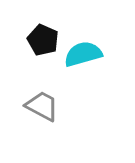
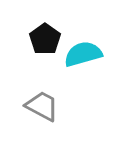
black pentagon: moved 2 px right, 1 px up; rotated 12 degrees clockwise
